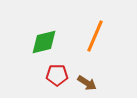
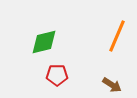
orange line: moved 22 px right
brown arrow: moved 25 px right, 2 px down
